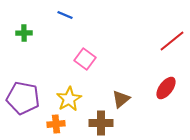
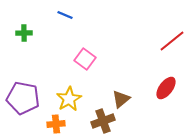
brown cross: moved 2 px right, 2 px up; rotated 20 degrees counterclockwise
